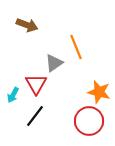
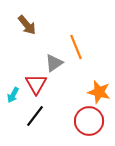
brown arrow: rotated 30 degrees clockwise
